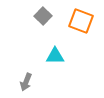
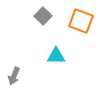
cyan triangle: moved 1 px right
gray arrow: moved 12 px left, 6 px up
